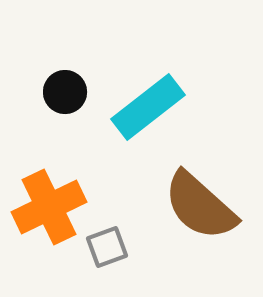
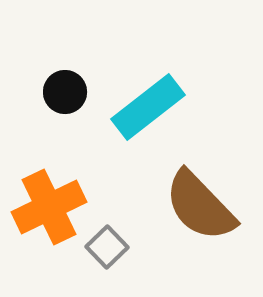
brown semicircle: rotated 4 degrees clockwise
gray square: rotated 24 degrees counterclockwise
